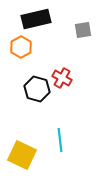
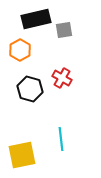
gray square: moved 19 px left
orange hexagon: moved 1 px left, 3 px down
black hexagon: moved 7 px left
cyan line: moved 1 px right, 1 px up
yellow square: rotated 36 degrees counterclockwise
